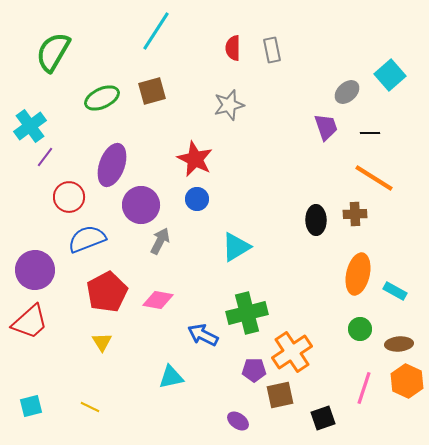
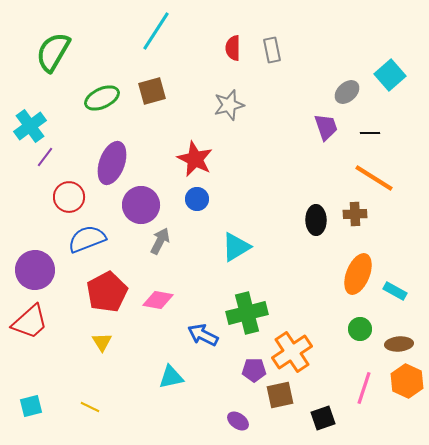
purple ellipse at (112, 165): moved 2 px up
orange ellipse at (358, 274): rotated 9 degrees clockwise
